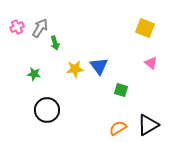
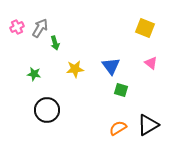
blue triangle: moved 12 px right
